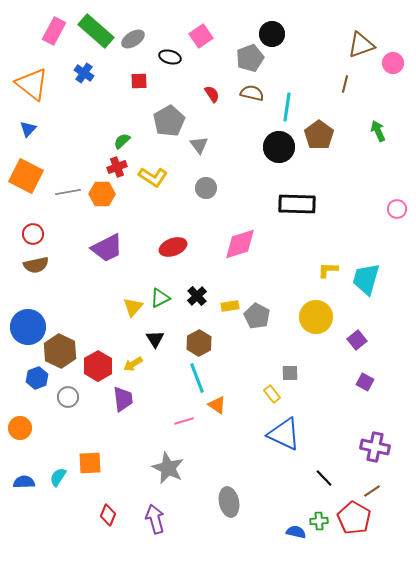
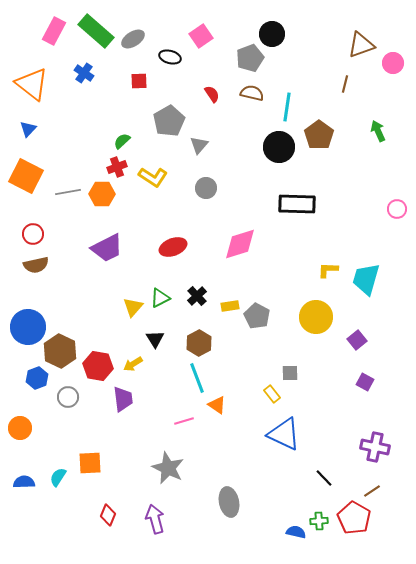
gray triangle at (199, 145): rotated 18 degrees clockwise
red hexagon at (98, 366): rotated 20 degrees counterclockwise
